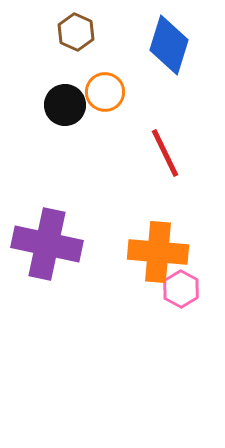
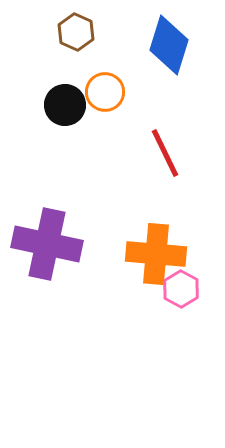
orange cross: moved 2 px left, 2 px down
